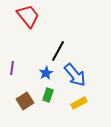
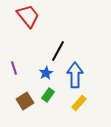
purple line: moved 2 px right; rotated 24 degrees counterclockwise
blue arrow: rotated 140 degrees counterclockwise
green rectangle: rotated 16 degrees clockwise
yellow rectangle: rotated 21 degrees counterclockwise
